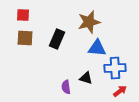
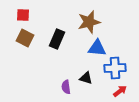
brown square: rotated 24 degrees clockwise
